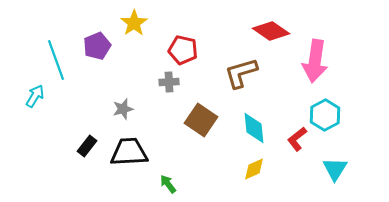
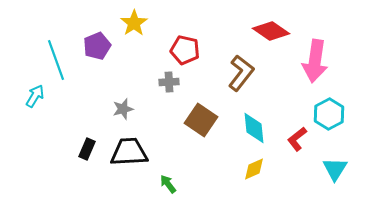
red pentagon: moved 2 px right
brown L-shape: rotated 144 degrees clockwise
cyan hexagon: moved 4 px right, 1 px up
black rectangle: moved 3 px down; rotated 15 degrees counterclockwise
